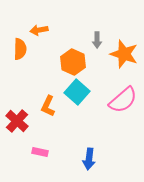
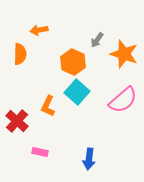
gray arrow: rotated 35 degrees clockwise
orange semicircle: moved 5 px down
